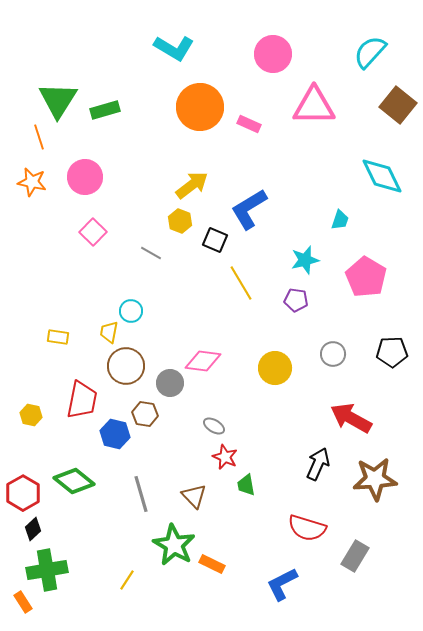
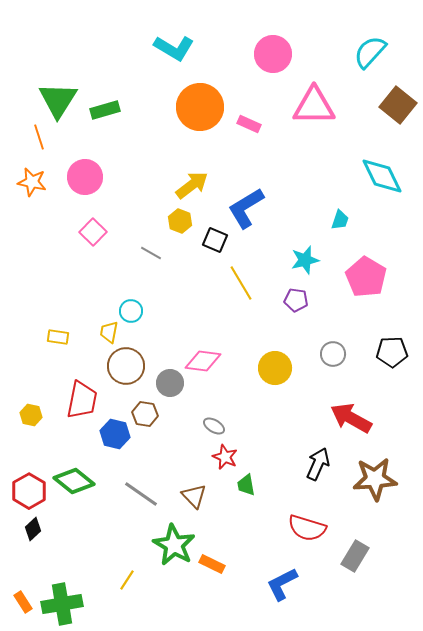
blue L-shape at (249, 209): moved 3 px left, 1 px up
red hexagon at (23, 493): moved 6 px right, 2 px up
gray line at (141, 494): rotated 39 degrees counterclockwise
green cross at (47, 570): moved 15 px right, 34 px down
